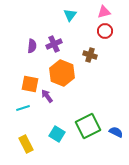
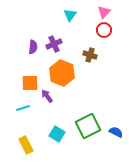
pink triangle: rotated 32 degrees counterclockwise
red circle: moved 1 px left, 1 px up
purple semicircle: moved 1 px right, 1 px down
orange square: moved 1 px up; rotated 12 degrees counterclockwise
yellow rectangle: moved 1 px down
